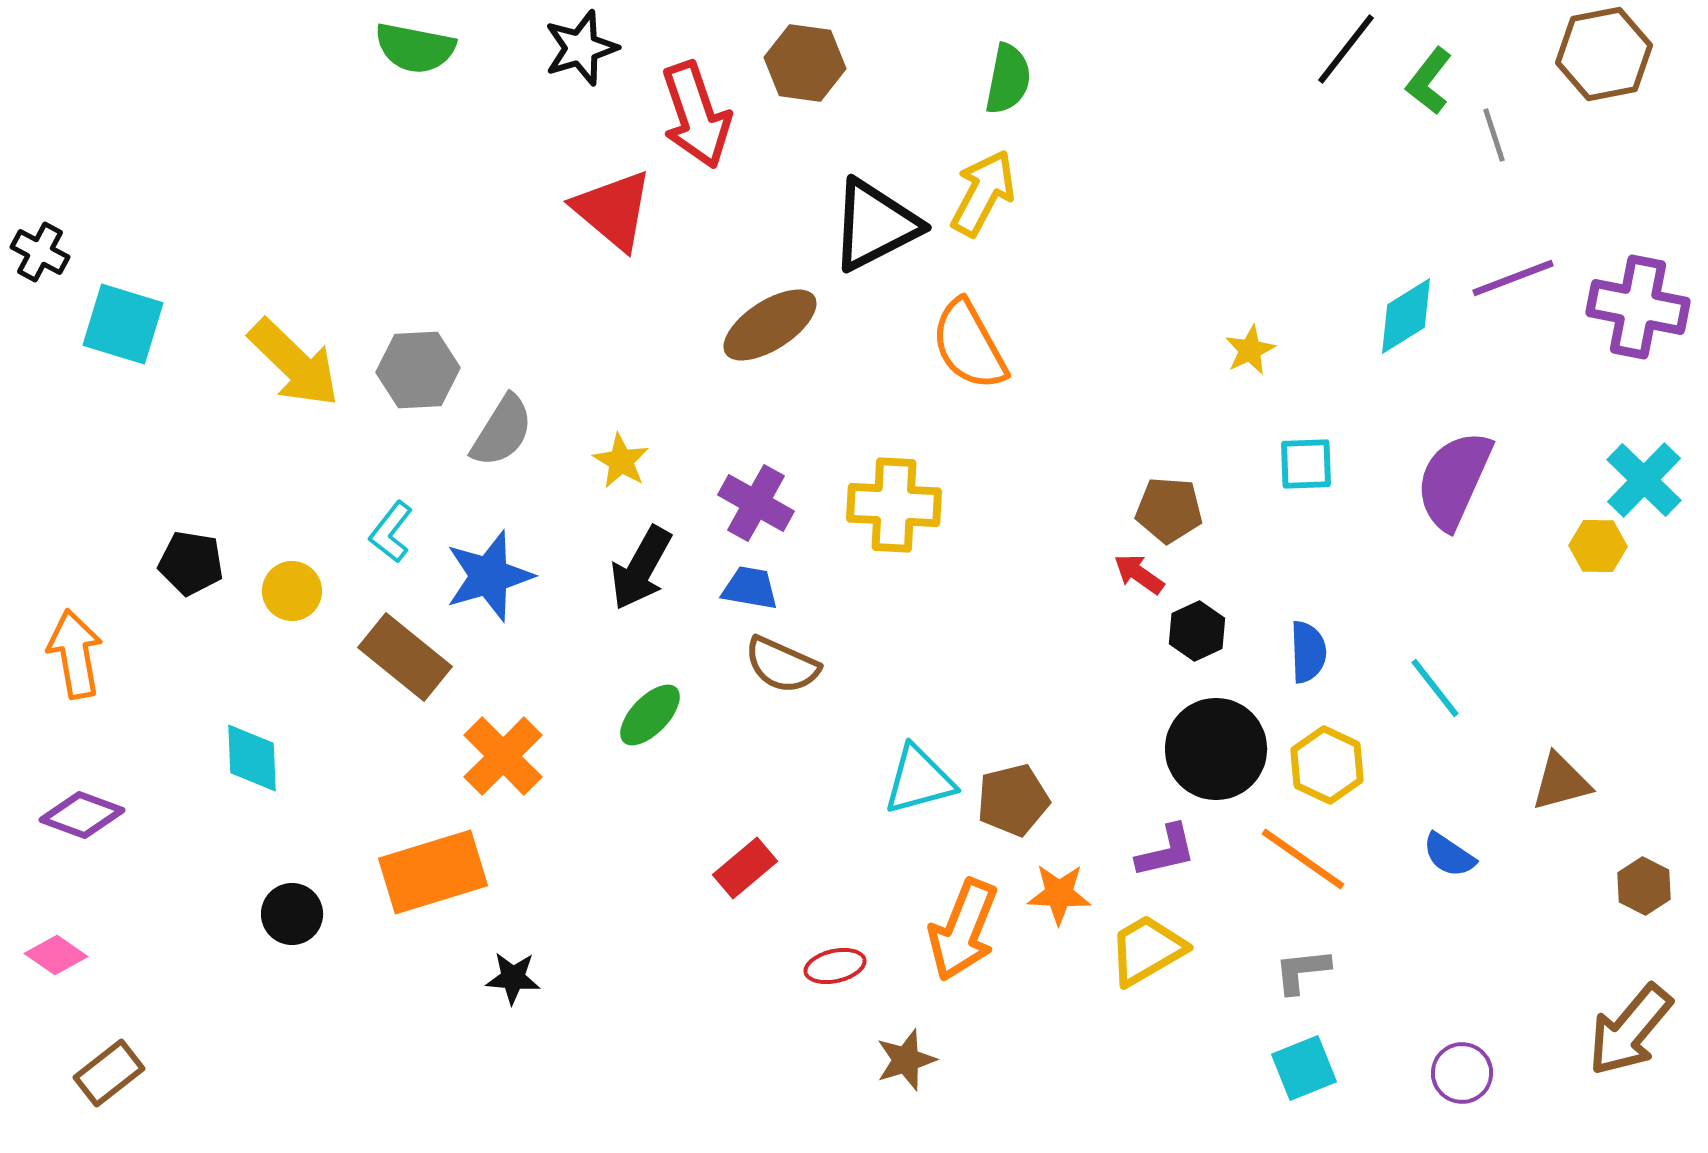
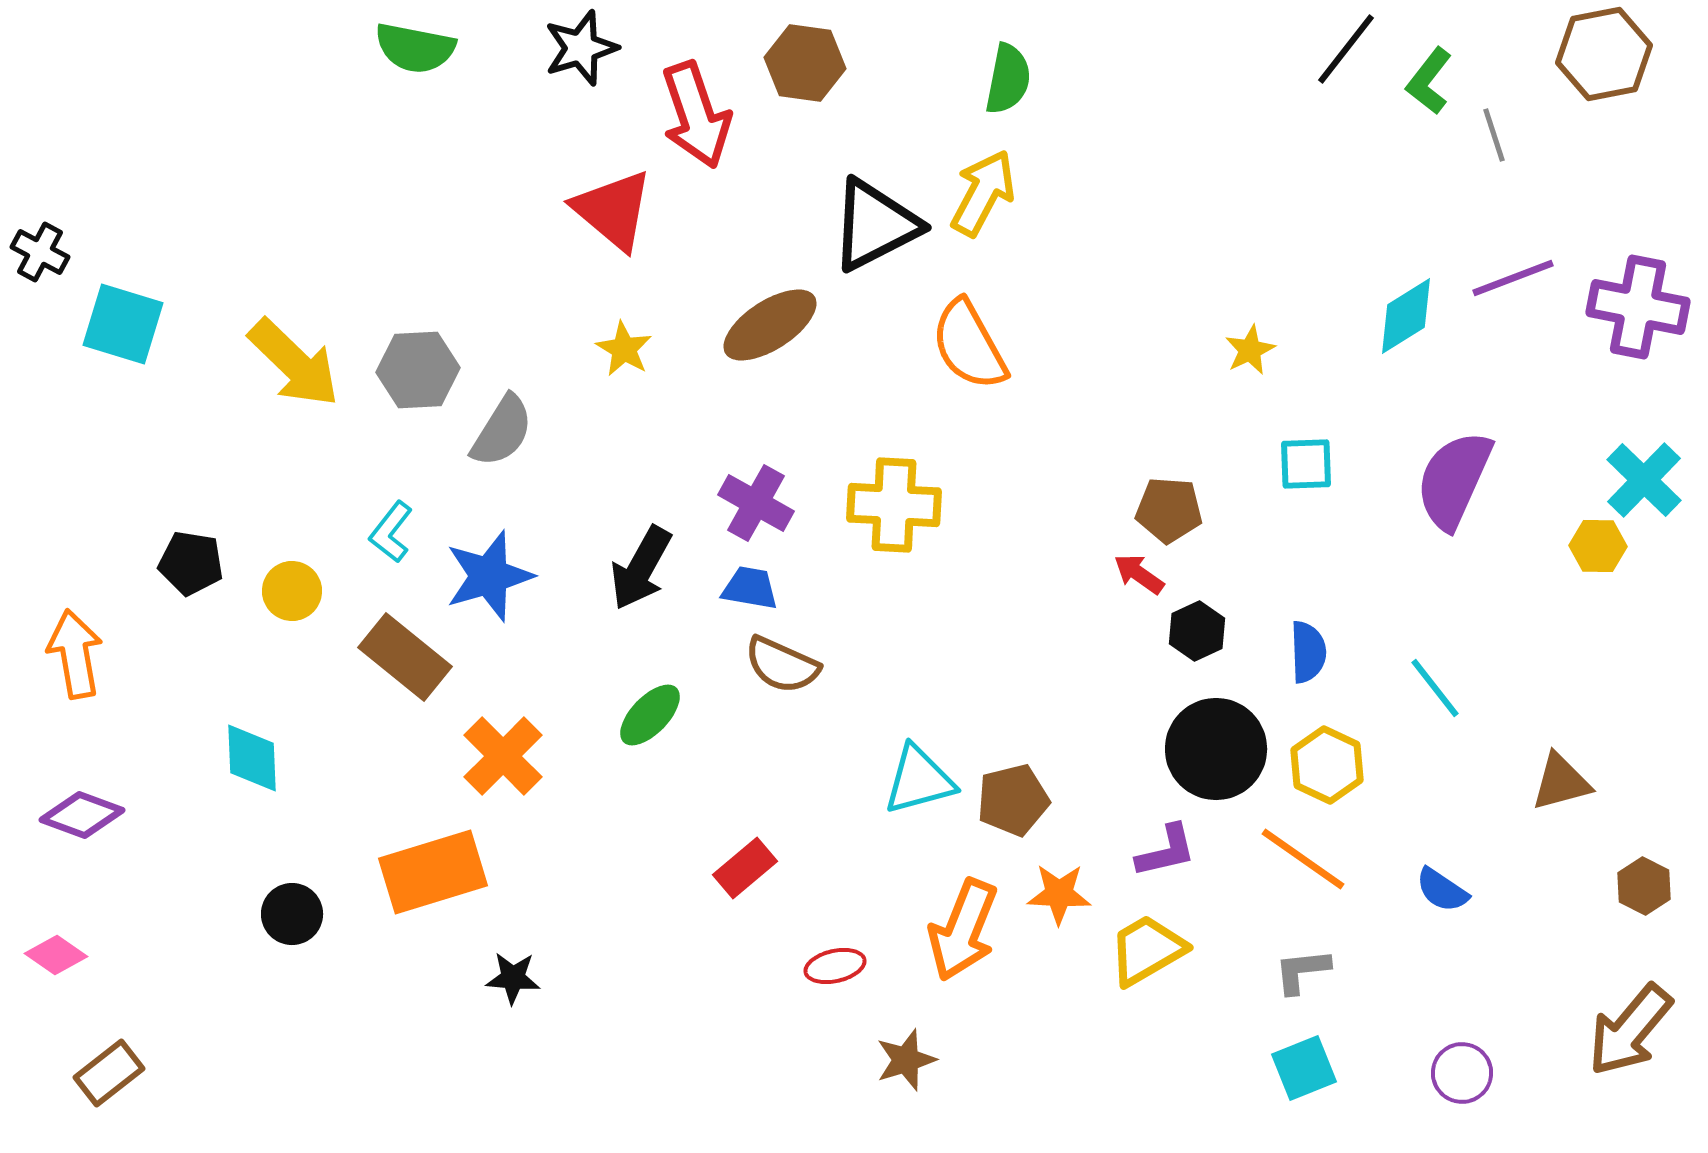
yellow star at (621, 461): moved 3 px right, 112 px up
blue semicircle at (1449, 855): moved 7 px left, 35 px down
